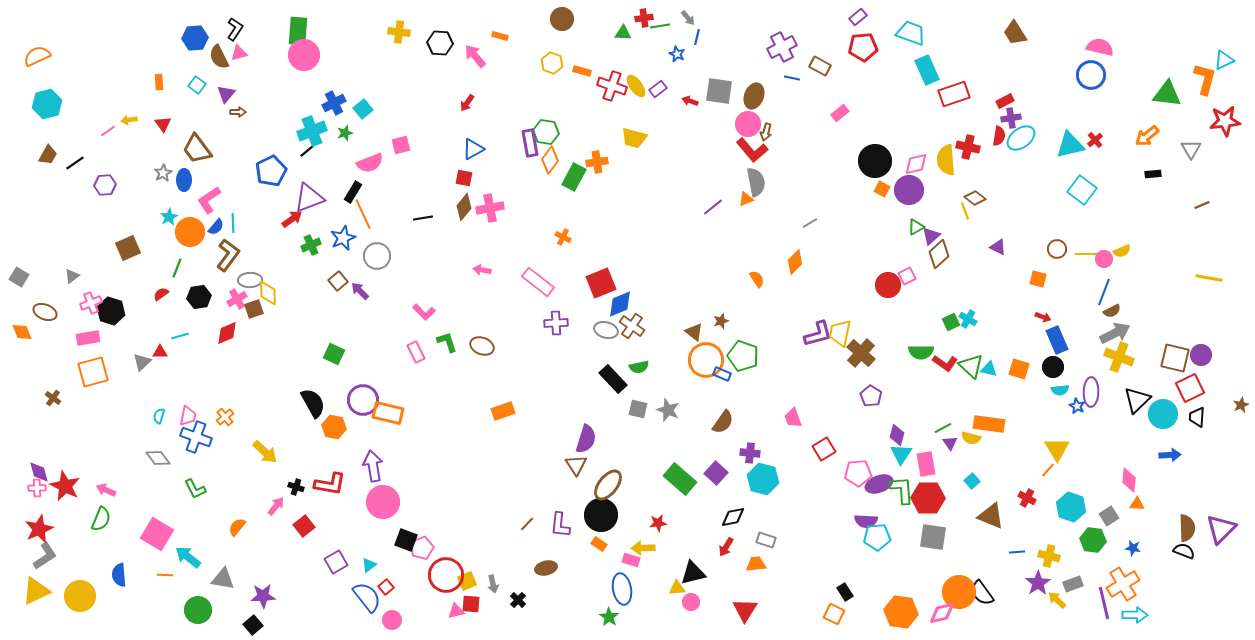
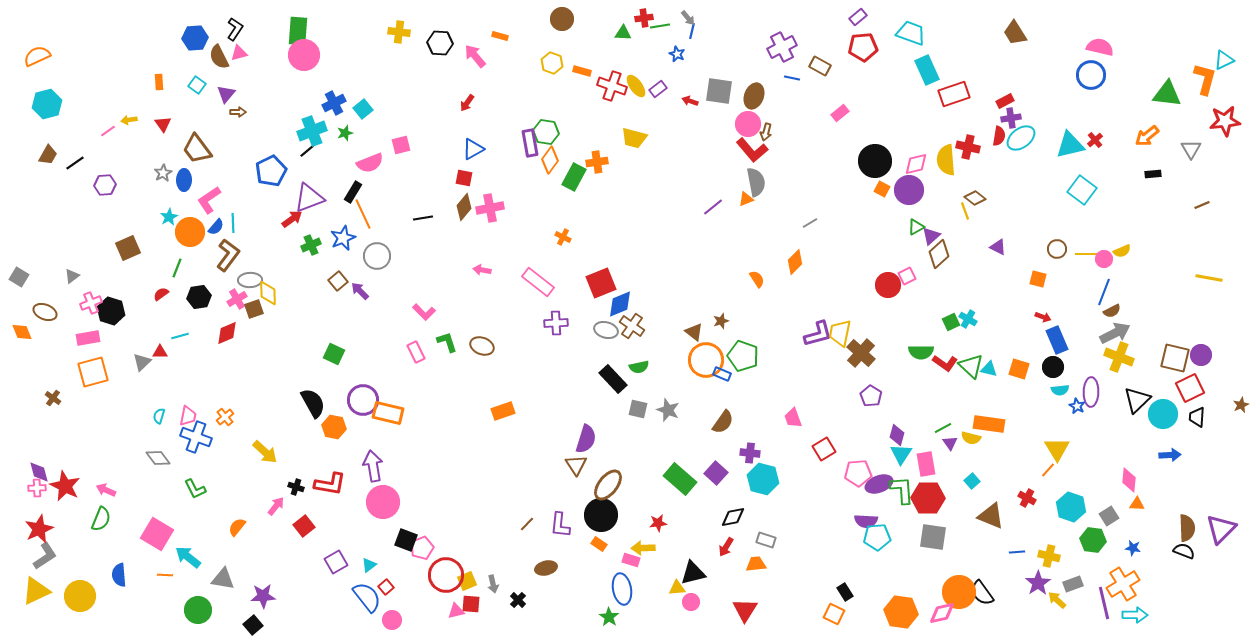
blue line at (697, 37): moved 5 px left, 6 px up
